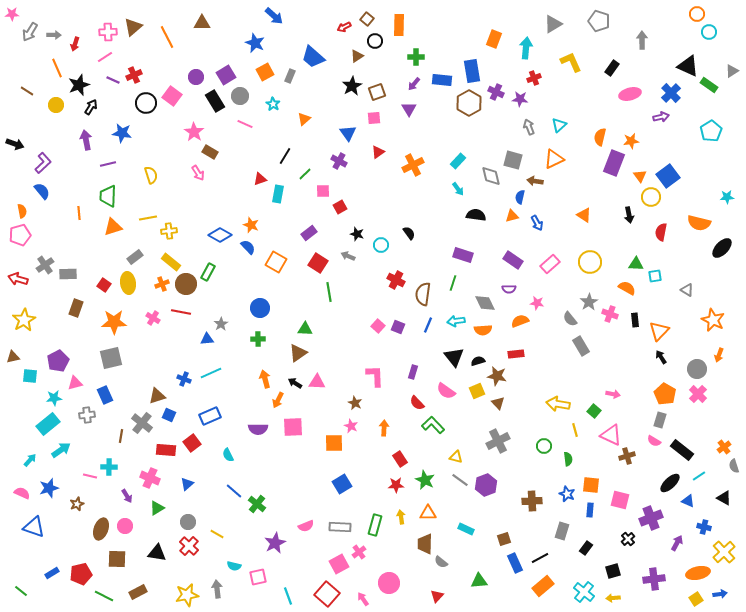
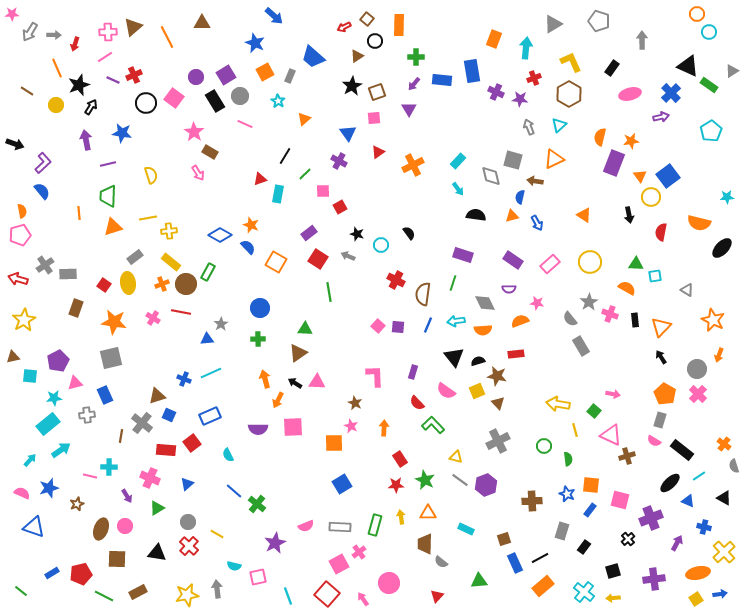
pink square at (172, 96): moved 2 px right, 2 px down
brown hexagon at (469, 103): moved 100 px right, 9 px up
cyan star at (273, 104): moved 5 px right, 3 px up
red square at (318, 263): moved 4 px up
orange star at (114, 322): rotated 10 degrees clockwise
purple square at (398, 327): rotated 16 degrees counterclockwise
orange triangle at (659, 331): moved 2 px right, 4 px up
orange cross at (724, 447): moved 3 px up; rotated 16 degrees counterclockwise
blue rectangle at (590, 510): rotated 32 degrees clockwise
black rectangle at (586, 548): moved 2 px left, 1 px up
